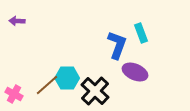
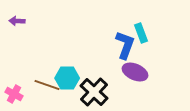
blue L-shape: moved 8 px right
brown line: rotated 60 degrees clockwise
black cross: moved 1 px left, 1 px down
